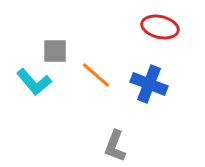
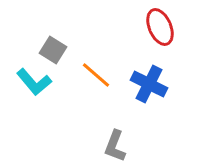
red ellipse: rotated 54 degrees clockwise
gray square: moved 2 px left, 1 px up; rotated 32 degrees clockwise
blue cross: rotated 6 degrees clockwise
